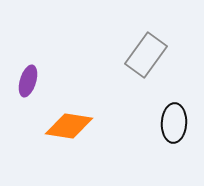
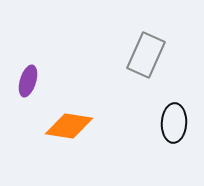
gray rectangle: rotated 12 degrees counterclockwise
